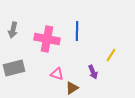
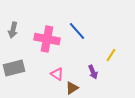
blue line: rotated 42 degrees counterclockwise
pink triangle: rotated 16 degrees clockwise
